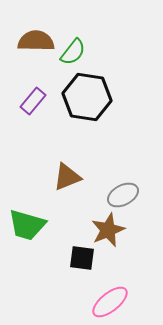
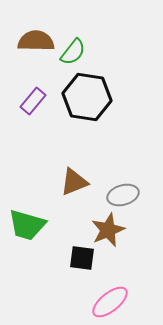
brown triangle: moved 7 px right, 5 px down
gray ellipse: rotated 12 degrees clockwise
